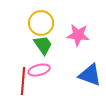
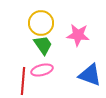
pink ellipse: moved 3 px right
